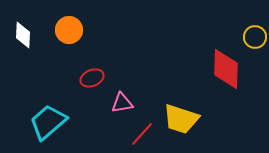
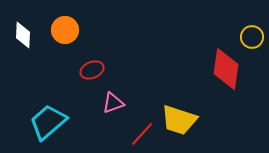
orange circle: moved 4 px left
yellow circle: moved 3 px left
red diamond: rotated 6 degrees clockwise
red ellipse: moved 8 px up
pink triangle: moved 9 px left; rotated 10 degrees counterclockwise
yellow trapezoid: moved 2 px left, 1 px down
